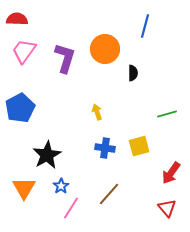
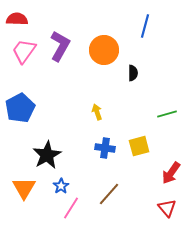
orange circle: moved 1 px left, 1 px down
purple L-shape: moved 5 px left, 12 px up; rotated 12 degrees clockwise
